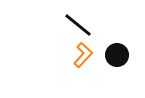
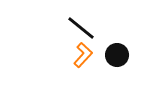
black line: moved 3 px right, 3 px down
